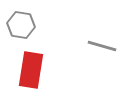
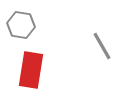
gray line: rotated 44 degrees clockwise
